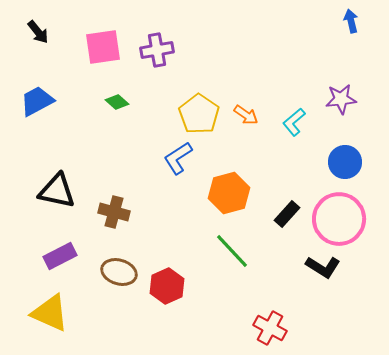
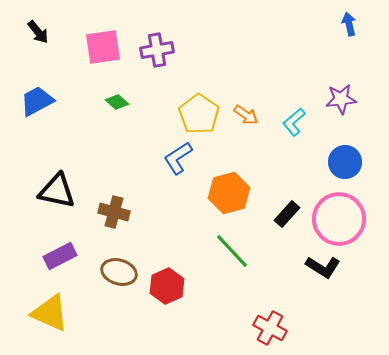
blue arrow: moved 2 px left, 3 px down
